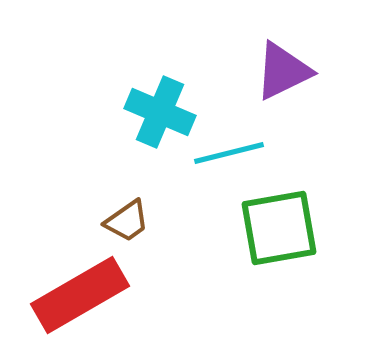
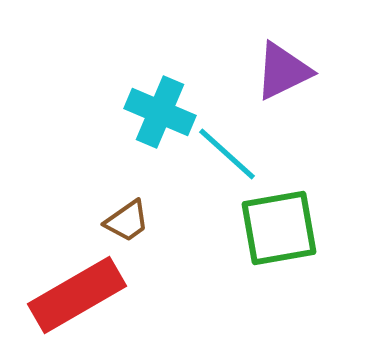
cyan line: moved 2 px left, 1 px down; rotated 56 degrees clockwise
red rectangle: moved 3 px left
